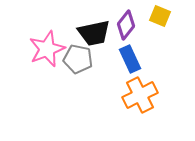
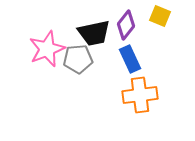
gray pentagon: rotated 16 degrees counterclockwise
orange cross: rotated 20 degrees clockwise
